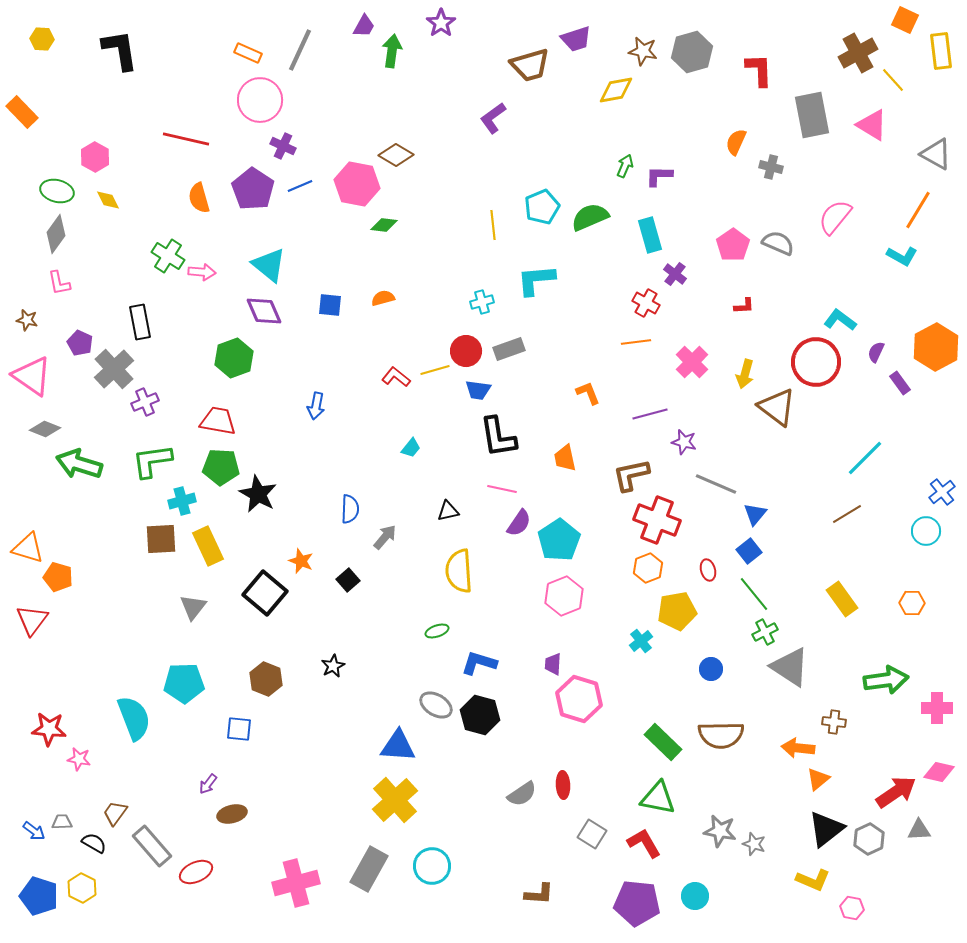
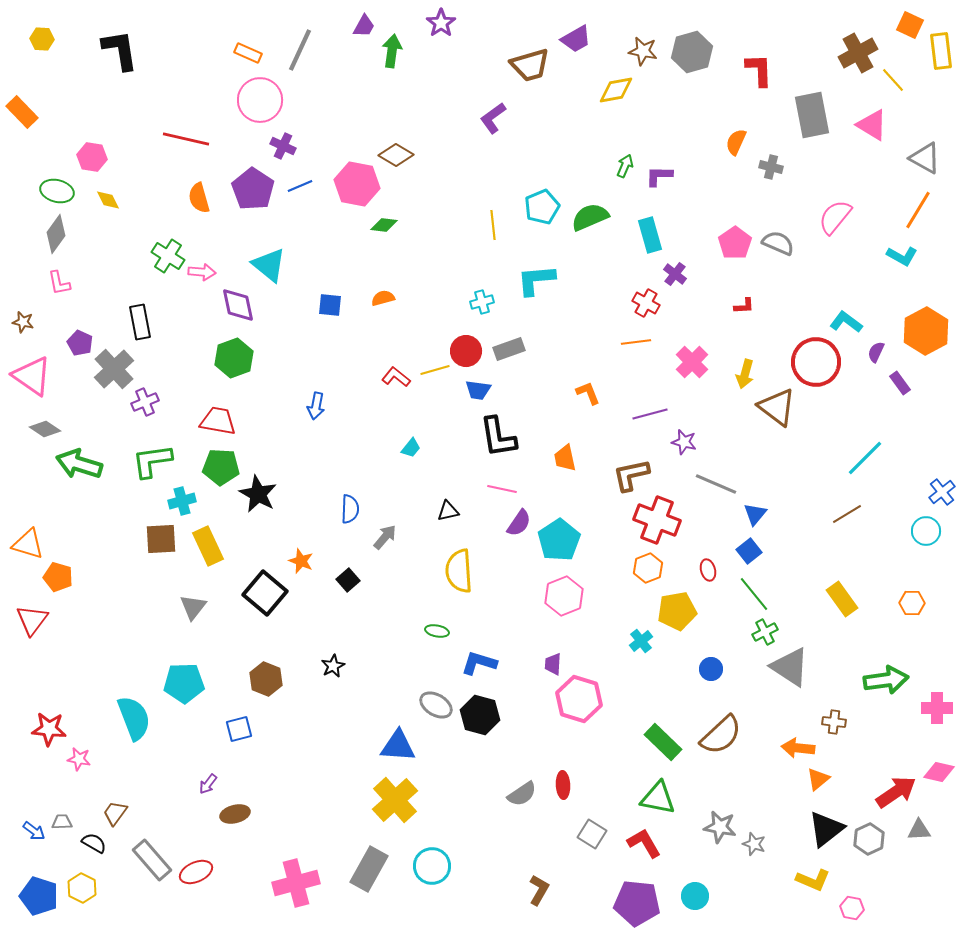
orange square at (905, 20): moved 5 px right, 5 px down
purple trapezoid at (576, 39): rotated 12 degrees counterclockwise
gray triangle at (936, 154): moved 11 px left, 4 px down
pink hexagon at (95, 157): moved 3 px left; rotated 20 degrees counterclockwise
pink pentagon at (733, 245): moved 2 px right, 2 px up
purple diamond at (264, 311): moved 26 px left, 6 px up; rotated 12 degrees clockwise
brown star at (27, 320): moved 4 px left, 2 px down
cyan L-shape at (840, 320): moved 6 px right, 2 px down
orange hexagon at (936, 347): moved 10 px left, 16 px up
gray diamond at (45, 429): rotated 12 degrees clockwise
orange triangle at (28, 548): moved 4 px up
green ellipse at (437, 631): rotated 30 degrees clockwise
blue square at (239, 729): rotated 20 degrees counterclockwise
brown semicircle at (721, 735): rotated 42 degrees counterclockwise
brown ellipse at (232, 814): moved 3 px right
gray star at (720, 831): moved 4 px up
gray rectangle at (152, 846): moved 14 px down
brown L-shape at (539, 894): moved 4 px up; rotated 64 degrees counterclockwise
